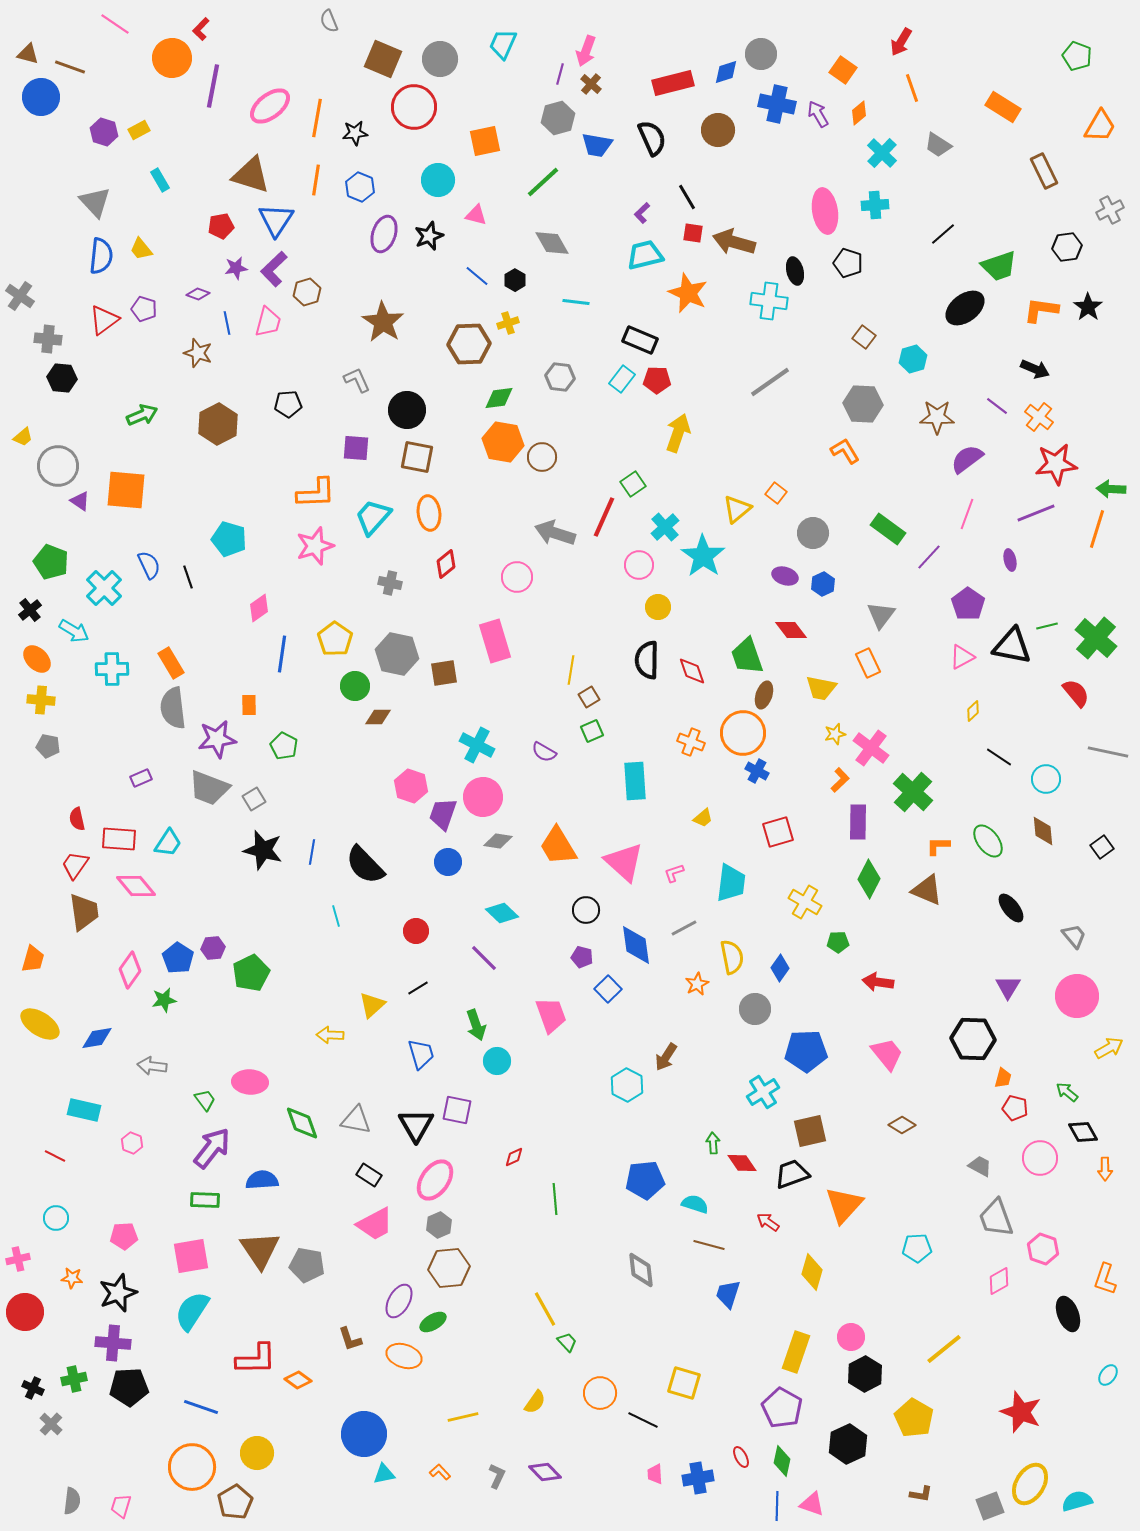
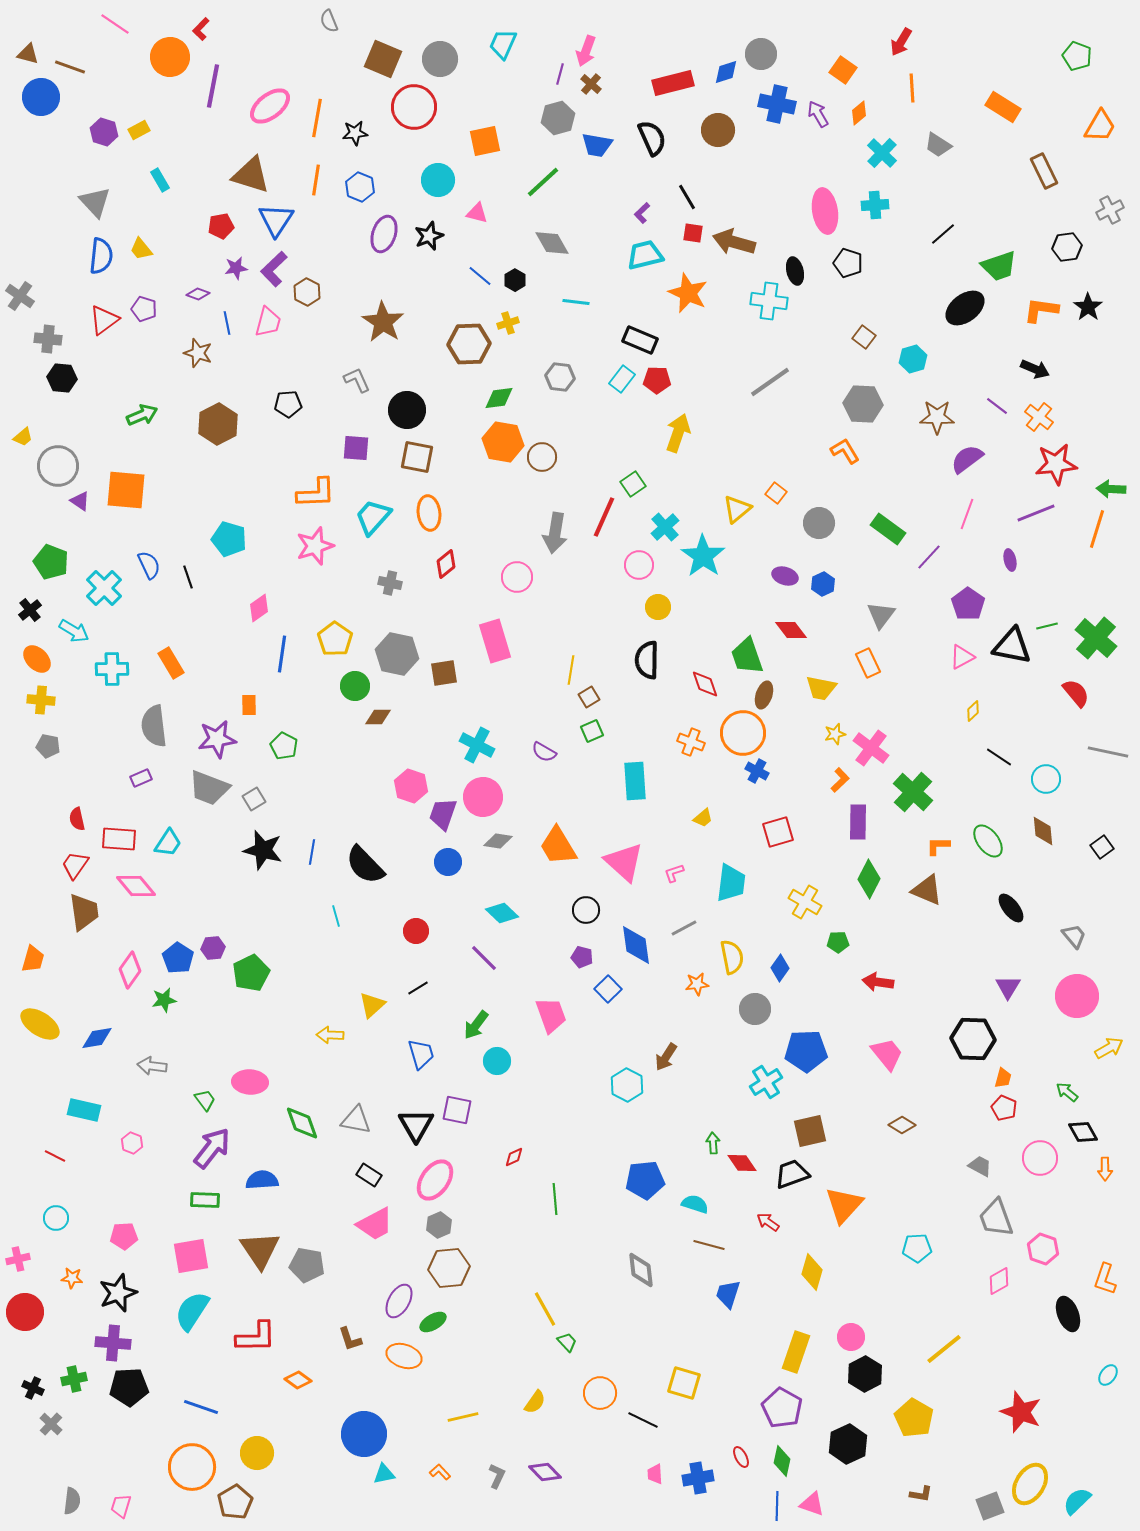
orange circle at (172, 58): moved 2 px left, 1 px up
orange line at (912, 88): rotated 16 degrees clockwise
pink triangle at (476, 215): moved 1 px right, 2 px up
blue line at (477, 276): moved 3 px right
brown hexagon at (307, 292): rotated 16 degrees counterclockwise
gray arrow at (555, 533): rotated 99 degrees counterclockwise
gray circle at (813, 533): moved 6 px right, 10 px up
red diamond at (692, 671): moved 13 px right, 13 px down
gray semicircle at (173, 708): moved 19 px left, 18 px down
orange star at (697, 984): rotated 20 degrees clockwise
green arrow at (476, 1025): rotated 56 degrees clockwise
cyan cross at (763, 1092): moved 3 px right, 10 px up
red pentagon at (1015, 1108): moved 11 px left; rotated 10 degrees clockwise
red L-shape at (256, 1359): moved 22 px up
cyan semicircle at (1077, 1501): rotated 28 degrees counterclockwise
